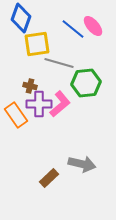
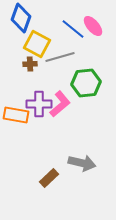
yellow square: rotated 36 degrees clockwise
gray line: moved 1 px right, 6 px up; rotated 32 degrees counterclockwise
brown cross: moved 22 px up; rotated 16 degrees counterclockwise
orange rectangle: rotated 45 degrees counterclockwise
gray arrow: moved 1 px up
